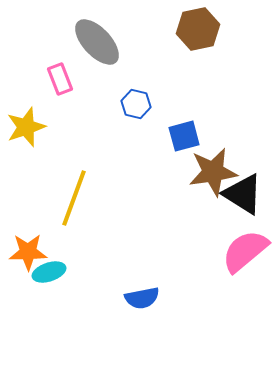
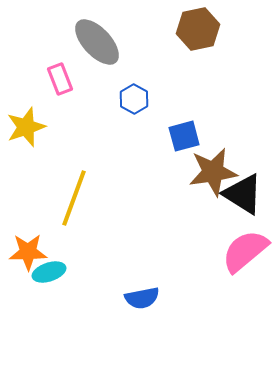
blue hexagon: moved 2 px left, 5 px up; rotated 16 degrees clockwise
